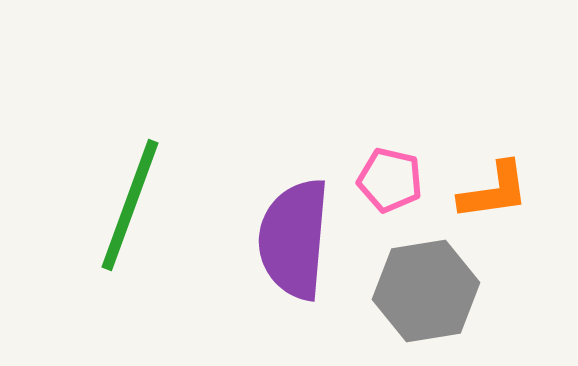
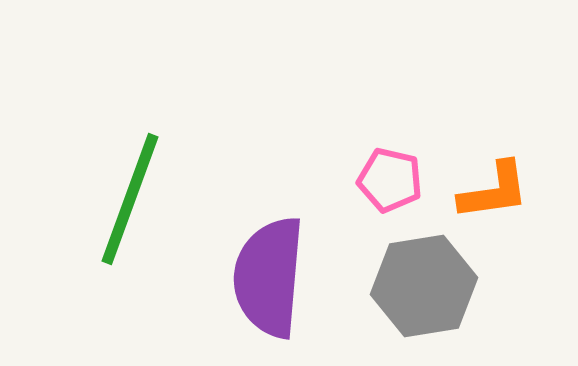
green line: moved 6 px up
purple semicircle: moved 25 px left, 38 px down
gray hexagon: moved 2 px left, 5 px up
